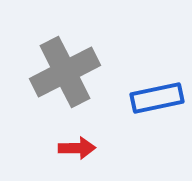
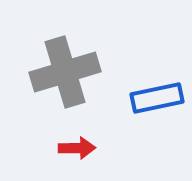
gray cross: rotated 10 degrees clockwise
